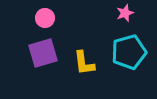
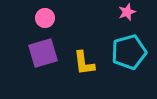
pink star: moved 2 px right, 1 px up
